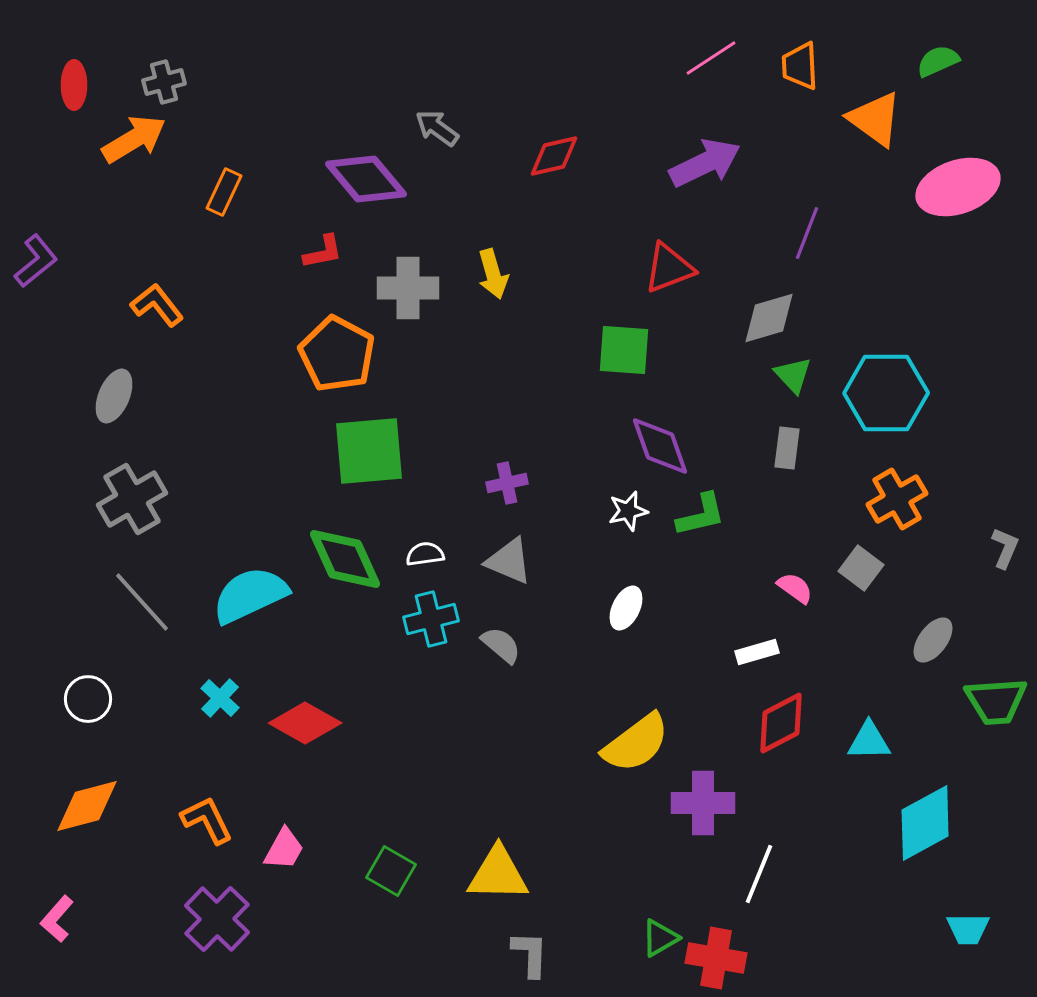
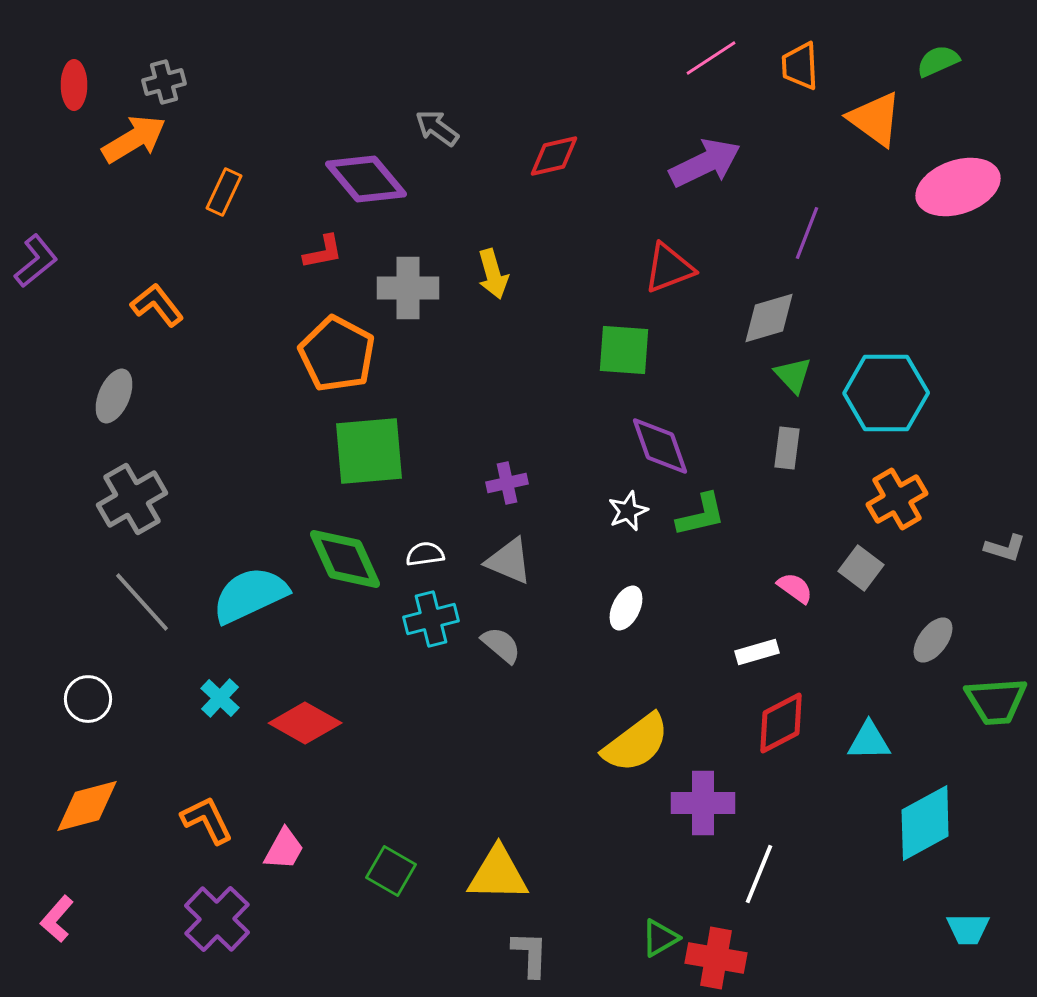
white star at (628, 511): rotated 9 degrees counterclockwise
gray L-shape at (1005, 548): rotated 84 degrees clockwise
